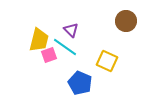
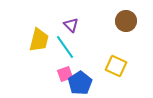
purple triangle: moved 5 px up
cyan line: rotated 20 degrees clockwise
pink square: moved 16 px right, 19 px down
yellow square: moved 9 px right, 5 px down
blue pentagon: rotated 15 degrees clockwise
